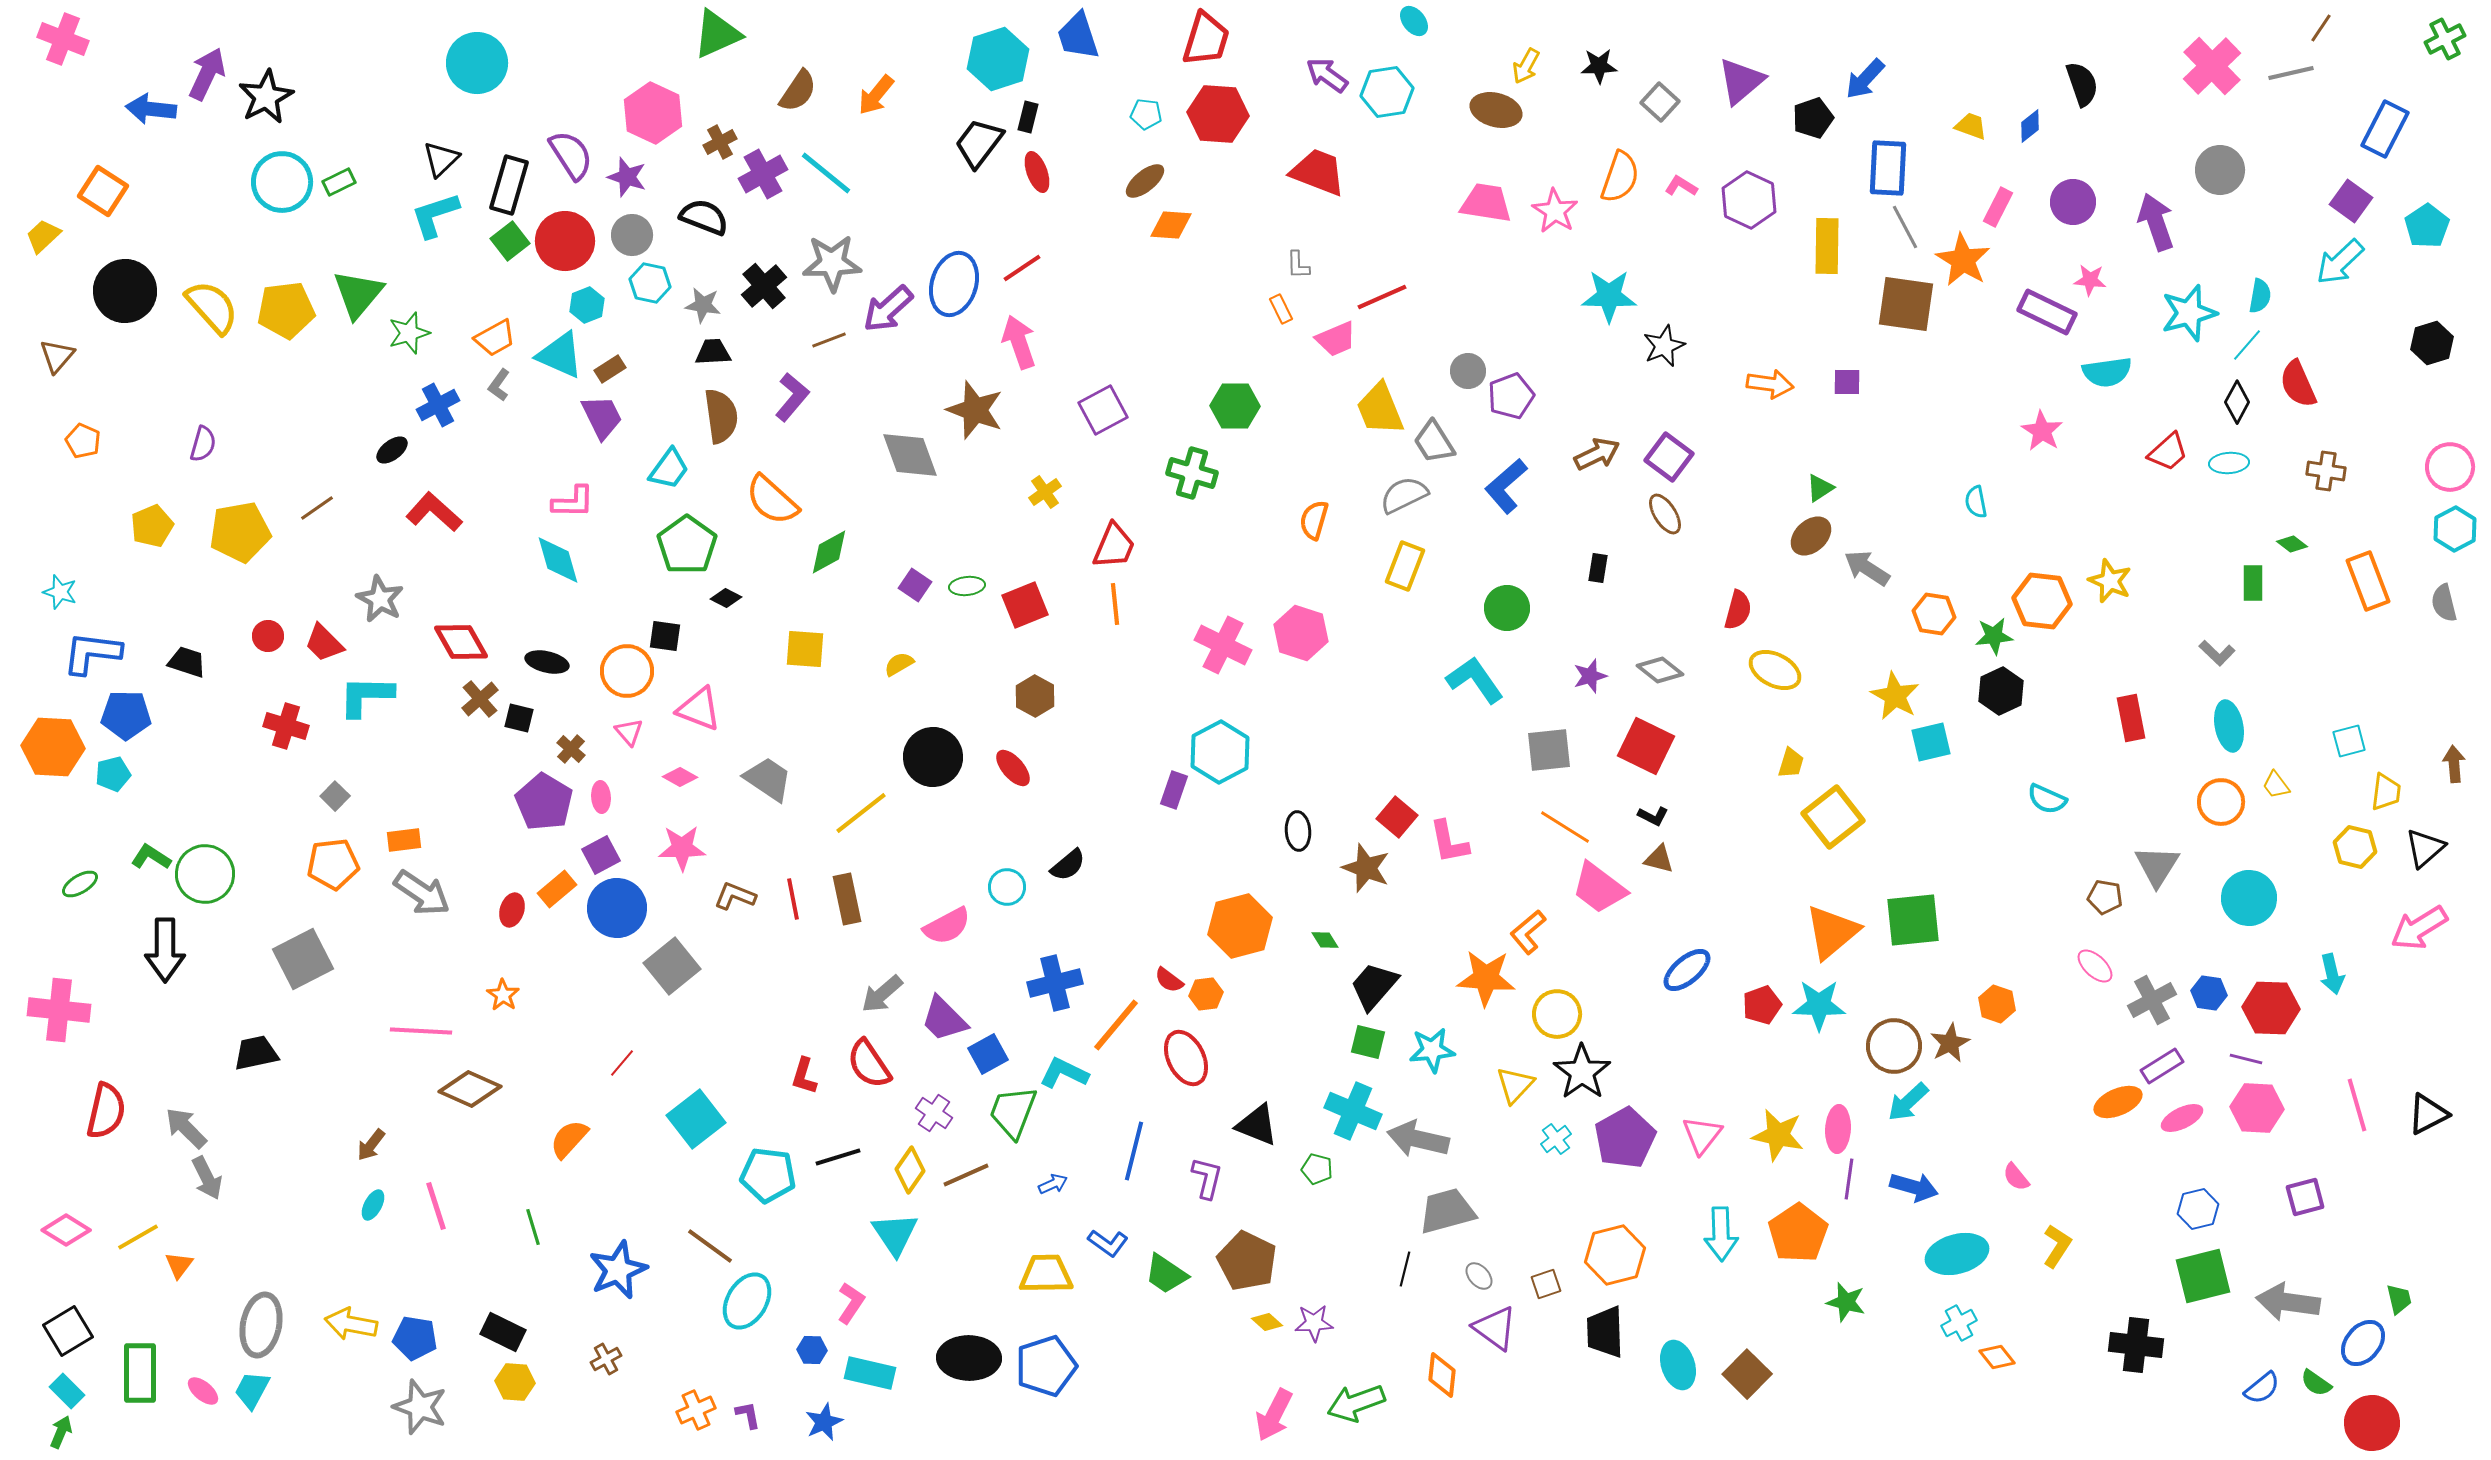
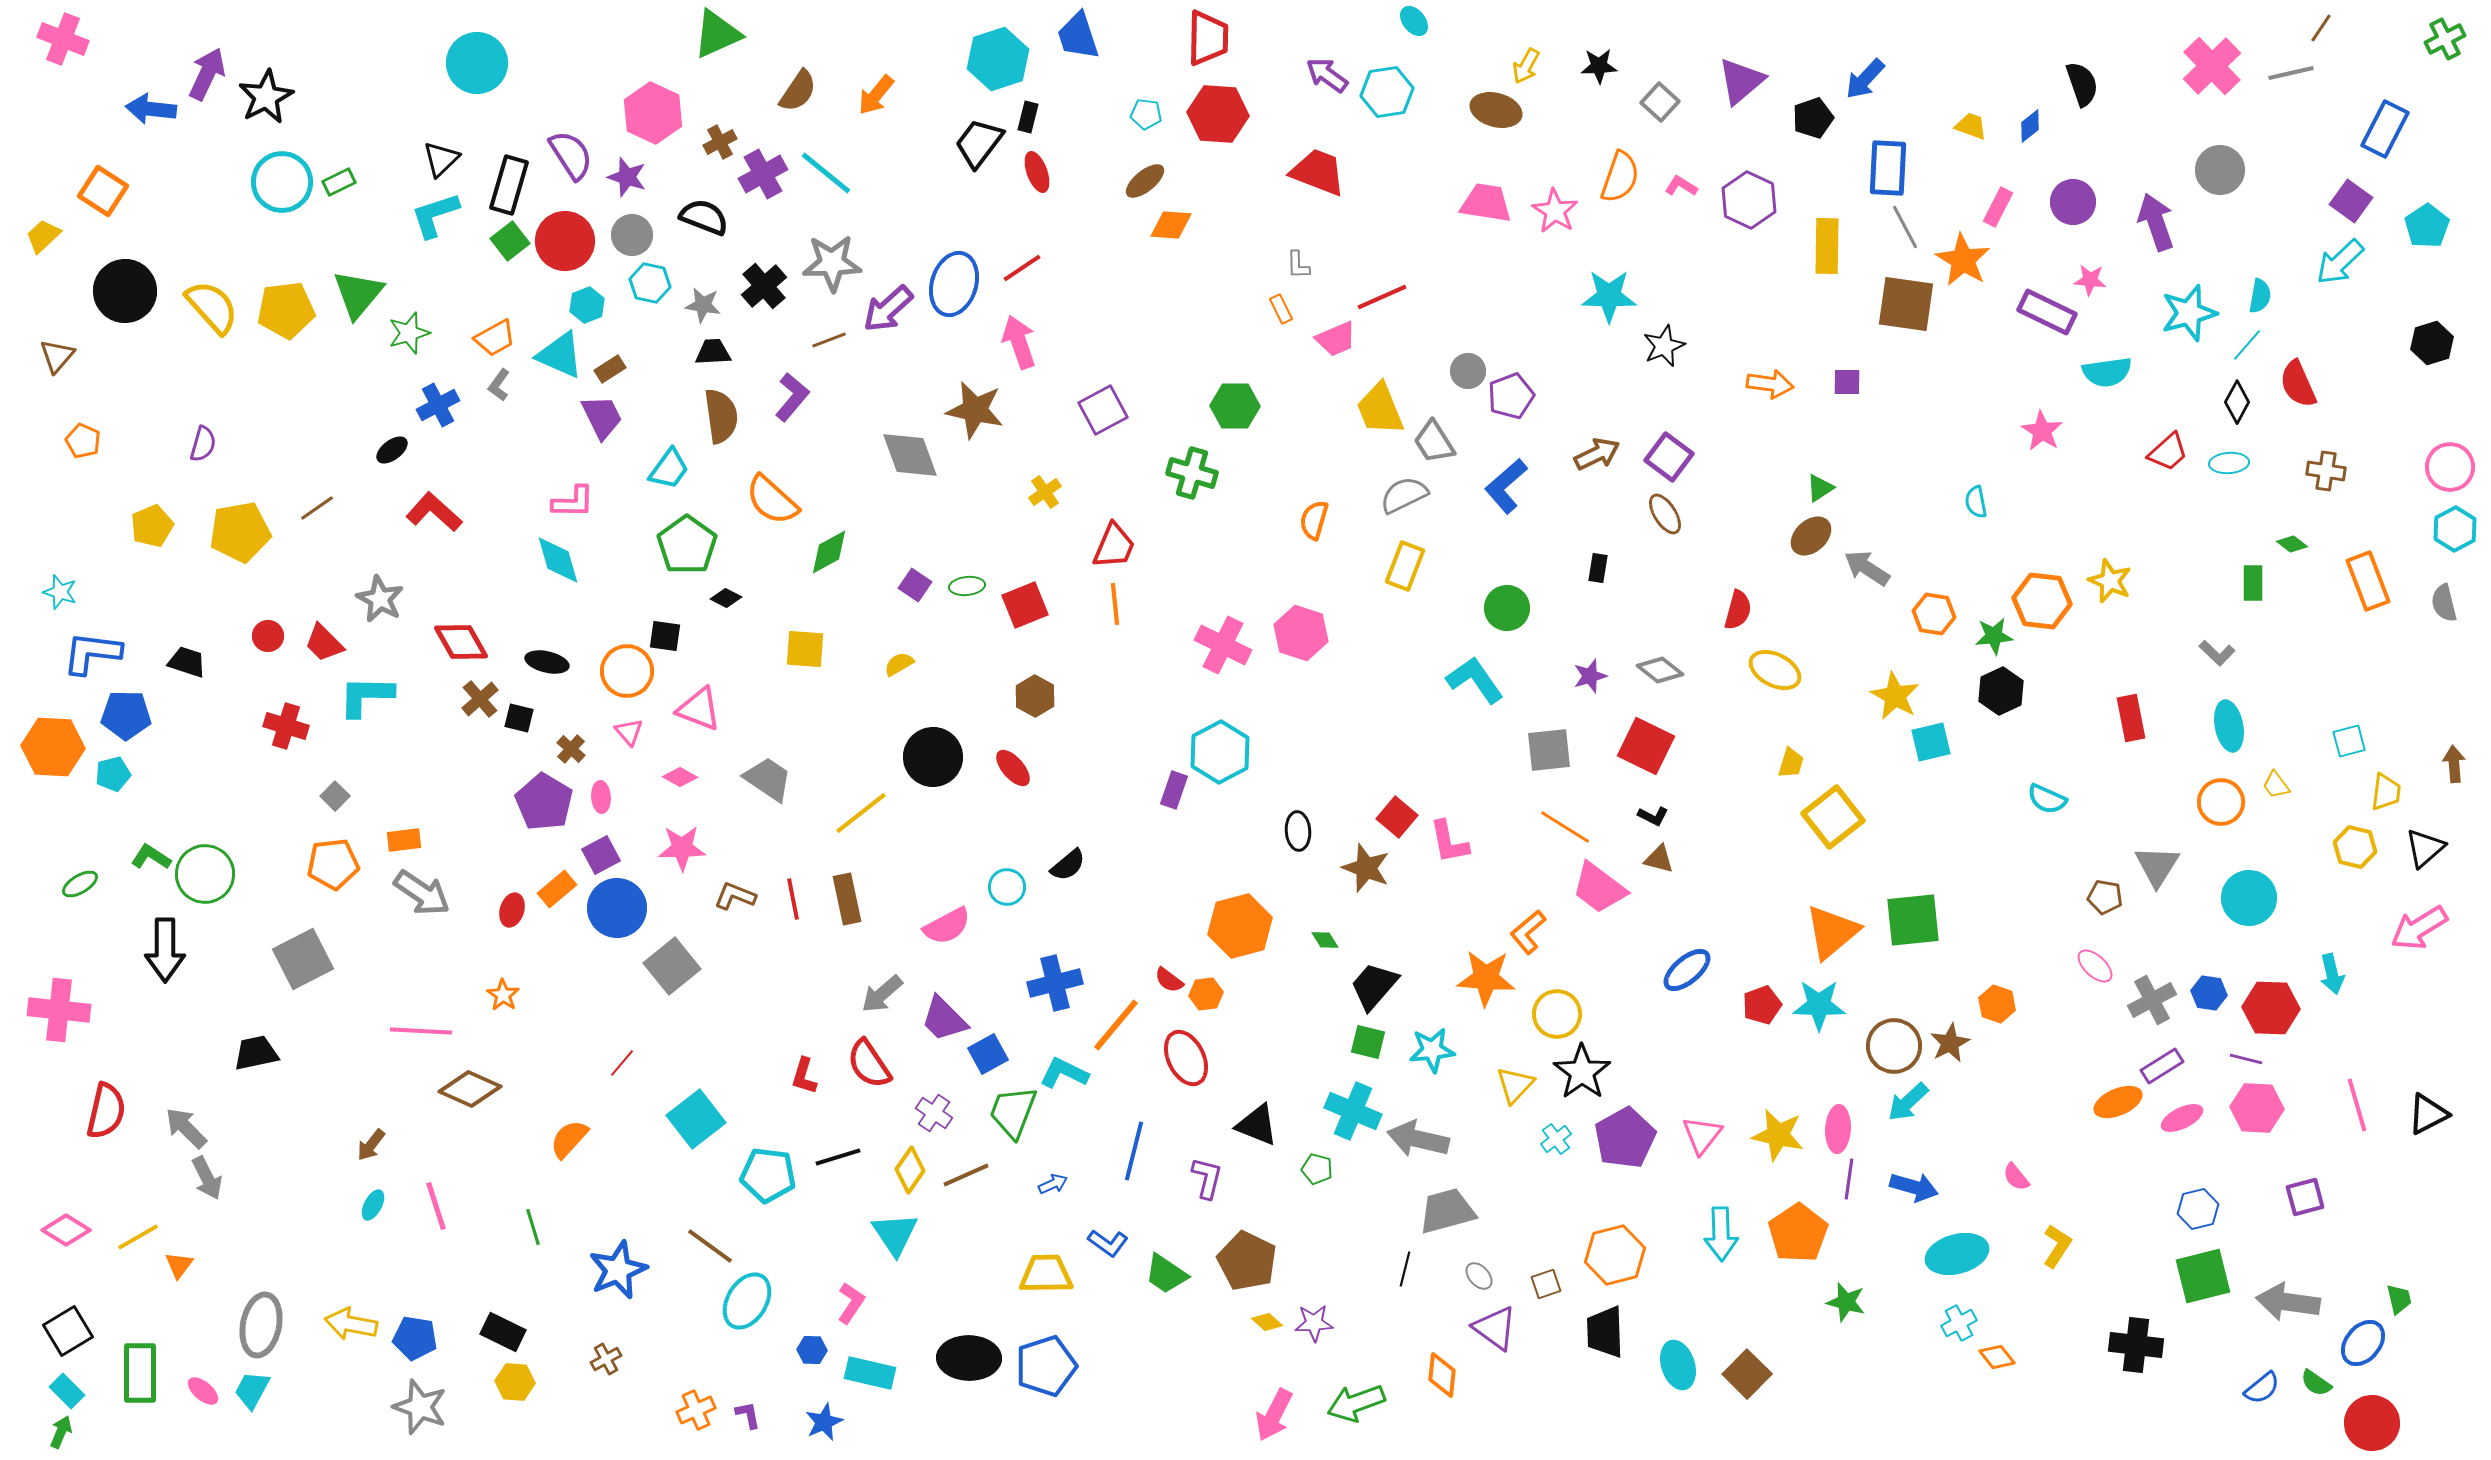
red trapezoid at (1206, 39): moved 2 px right, 1 px up; rotated 16 degrees counterclockwise
brown star at (975, 410): rotated 8 degrees counterclockwise
